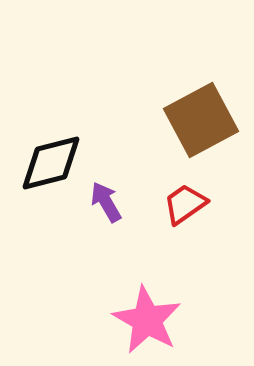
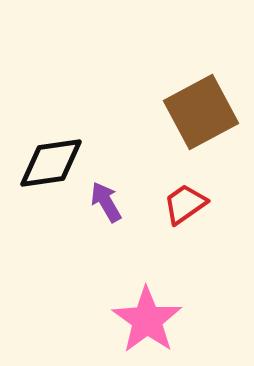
brown square: moved 8 px up
black diamond: rotated 6 degrees clockwise
pink star: rotated 6 degrees clockwise
